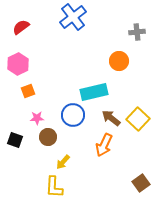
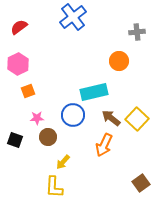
red semicircle: moved 2 px left
yellow square: moved 1 px left
